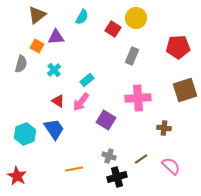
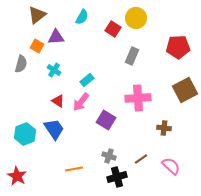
cyan cross: rotated 16 degrees counterclockwise
brown square: rotated 10 degrees counterclockwise
